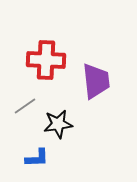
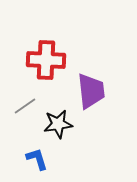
purple trapezoid: moved 5 px left, 10 px down
blue L-shape: moved 1 px down; rotated 105 degrees counterclockwise
